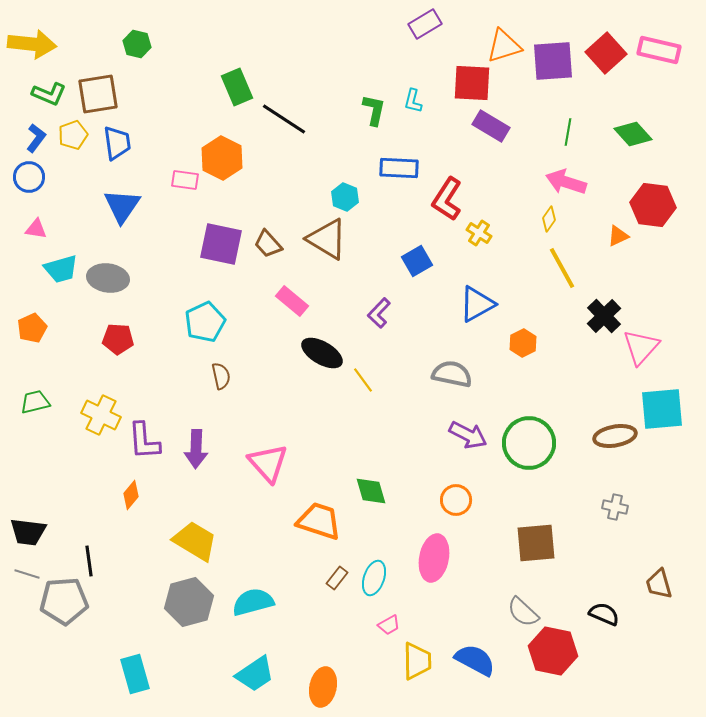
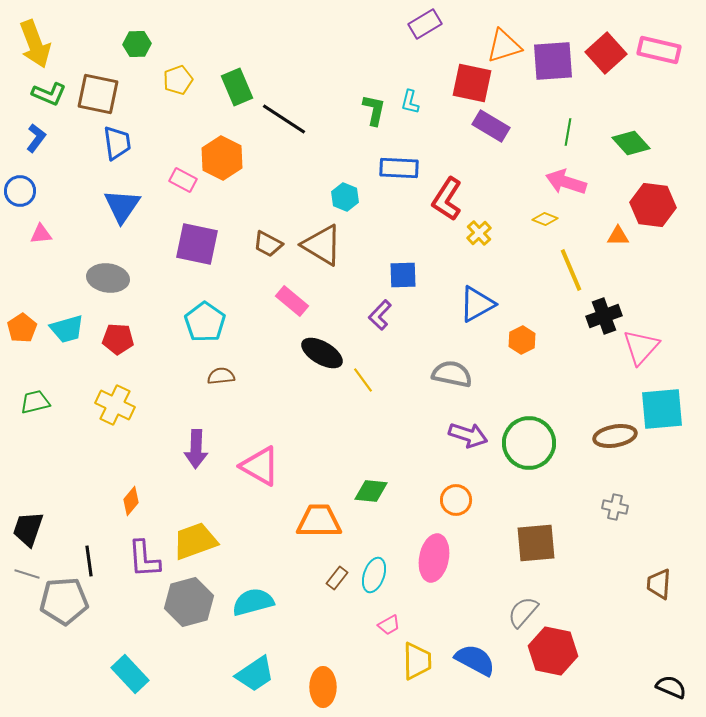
yellow arrow at (32, 44): moved 3 px right; rotated 63 degrees clockwise
green hexagon at (137, 44): rotated 16 degrees counterclockwise
red square at (472, 83): rotated 9 degrees clockwise
brown square at (98, 94): rotated 21 degrees clockwise
cyan L-shape at (413, 101): moved 3 px left, 1 px down
green diamond at (633, 134): moved 2 px left, 9 px down
yellow pentagon at (73, 135): moved 105 px right, 55 px up
blue circle at (29, 177): moved 9 px left, 14 px down
pink rectangle at (185, 180): moved 2 px left; rotated 20 degrees clockwise
yellow diamond at (549, 219): moved 4 px left; rotated 75 degrees clockwise
pink triangle at (36, 229): moved 5 px right, 5 px down; rotated 15 degrees counterclockwise
yellow cross at (479, 233): rotated 15 degrees clockwise
orange triangle at (618, 236): rotated 25 degrees clockwise
brown triangle at (327, 239): moved 5 px left, 6 px down
purple square at (221, 244): moved 24 px left
brown trapezoid at (268, 244): rotated 20 degrees counterclockwise
blue square at (417, 261): moved 14 px left, 14 px down; rotated 28 degrees clockwise
yellow line at (562, 268): moved 9 px right, 2 px down; rotated 6 degrees clockwise
cyan trapezoid at (61, 269): moved 6 px right, 60 px down
purple L-shape at (379, 313): moved 1 px right, 2 px down
black cross at (604, 316): rotated 24 degrees clockwise
cyan pentagon at (205, 322): rotated 12 degrees counterclockwise
orange pentagon at (32, 328): moved 10 px left; rotated 8 degrees counterclockwise
orange hexagon at (523, 343): moved 1 px left, 3 px up
brown semicircle at (221, 376): rotated 84 degrees counterclockwise
yellow cross at (101, 415): moved 14 px right, 10 px up
purple arrow at (468, 435): rotated 9 degrees counterclockwise
purple L-shape at (144, 441): moved 118 px down
pink triangle at (268, 463): moved 8 px left, 3 px down; rotated 18 degrees counterclockwise
green diamond at (371, 491): rotated 68 degrees counterclockwise
orange diamond at (131, 495): moved 6 px down
orange trapezoid at (319, 521): rotated 18 degrees counterclockwise
black trapezoid at (28, 532): moved 3 px up; rotated 102 degrees clockwise
yellow trapezoid at (195, 541): rotated 51 degrees counterclockwise
cyan ellipse at (374, 578): moved 3 px up
brown trapezoid at (659, 584): rotated 20 degrees clockwise
gray semicircle at (523, 612): rotated 88 degrees clockwise
black semicircle at (604, 614): moved 67 px right, 73 px down
cyan rectangle at (135, 674): moved 5 px left; rotated 27 degrees counterclockwise
orange ellipse at (323, 687): rotated 12 degrees counterclockwise
